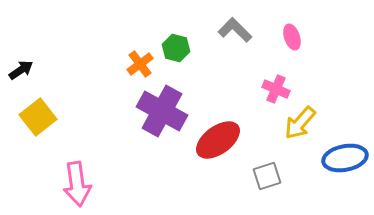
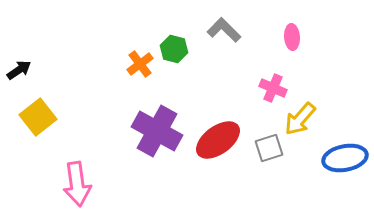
gray L-shape: moved 11 px left
pink ellipse: rotated 15 degrees clockwise
green hexagon: moved 2 px left, 1 px down
black arrow: moved 2 px left
pink cross: moved 3 px left, 1 px up
purple cross: moved 5 px left, 20 px down
yellow arrow: moved 4 px up
gray square: moved 2 px right, 28 px up
